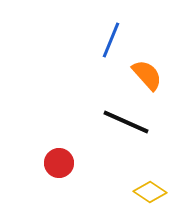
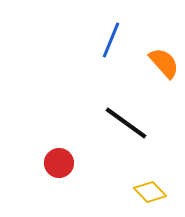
orange semicircle: moved 17 px right, 12 px up
black line: moved 1 px down; rotated 12 degrees clockwise
yellow diamond: rotated 12 degrees clockwise
